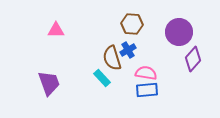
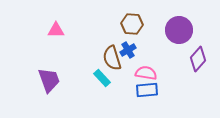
purple circle: moved 2 px up
purple diamond: moved 5 px right
purple trapezoid: moved 3 px up
